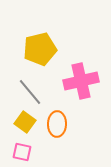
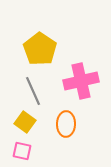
yellow pentagon: rotated 24 degrees counterclockwise
gray line: moved 3 px right, 1 px up; rotated 16 degrees clockwise
orange ellipse: moved 9 px right
pink square: moved 1 px up
